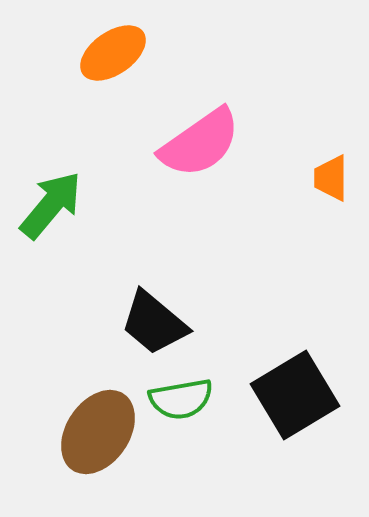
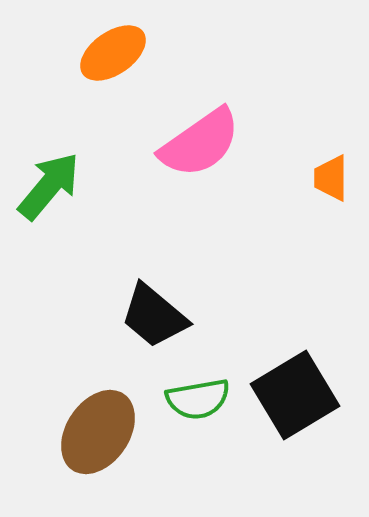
green arrow: moved 2 px left, 19 px up
black trapezoid: moved 7 px up
green semicircle: moved 17 px right
